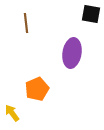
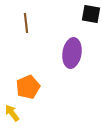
orange pentagon: moved 9 px left, 2 px up
